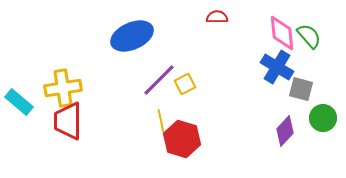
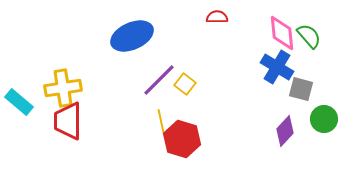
yellow square: rotated 25 degrees counterclockwise
green circle: moved 1 px right, 1 px down
